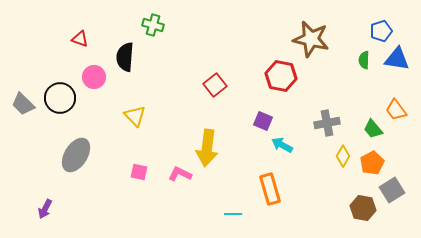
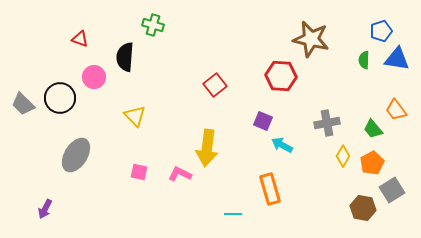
red hexagon: rotated 8 degrees counterclockwise
